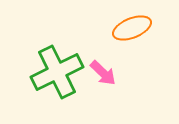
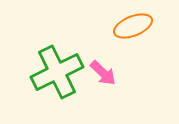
orange ellipse: moved 1 px right, 2 px up
